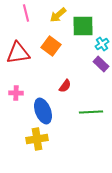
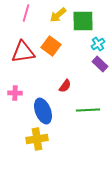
pink line: rotated 30 degrees clockwise
green square: moved 5 px up
cyan cross: moved 4 px left
red triangle: moved 5 px right, 1 px up
purple rectangle: moved 1 px left
pink cross: moved 1 px left
green line: moved 3 px left, 2 px up
